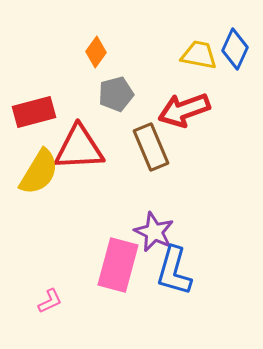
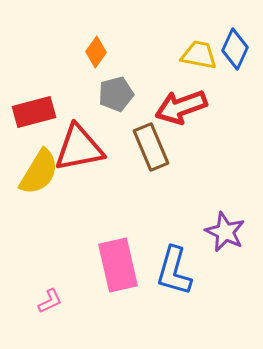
red arrow: moved 3 px left, 3 px up
red triangle: rotated 8 degrees counterclockwise
purple star: moved 71 px right
pink rectangle: rotated 28 degrees counterclockwise
